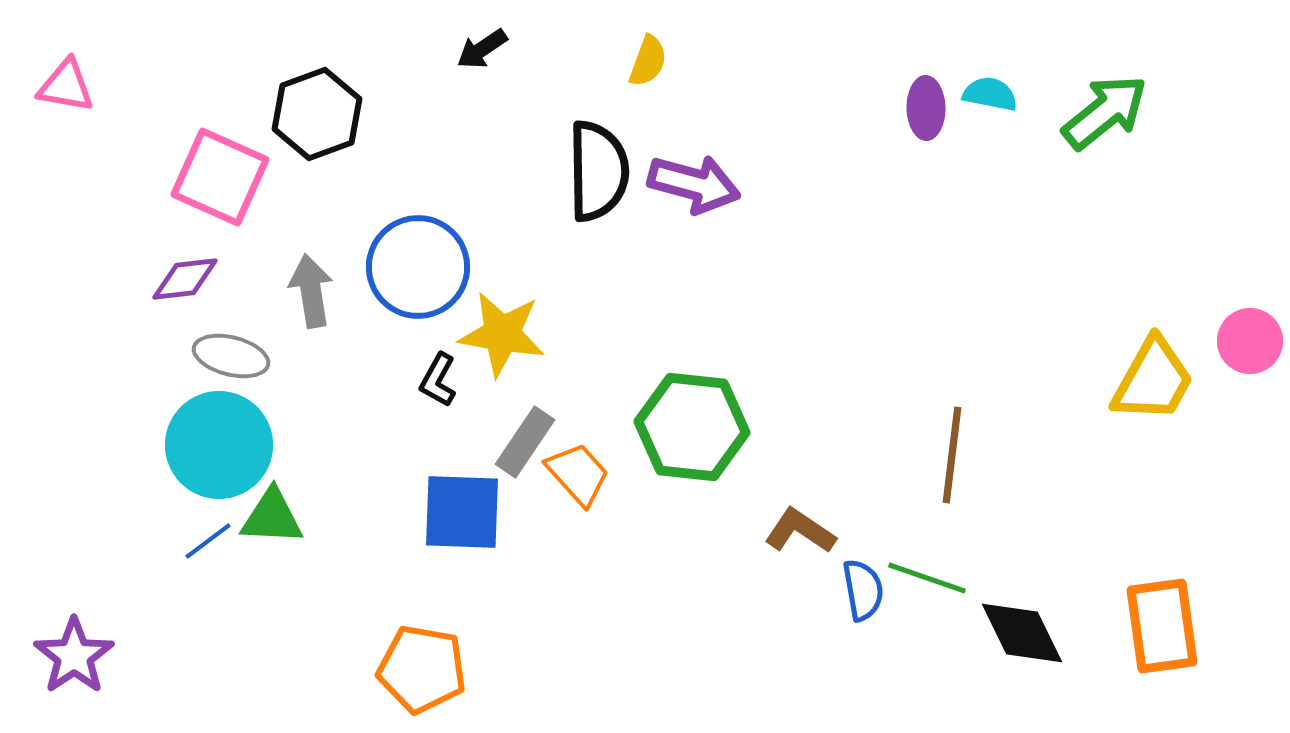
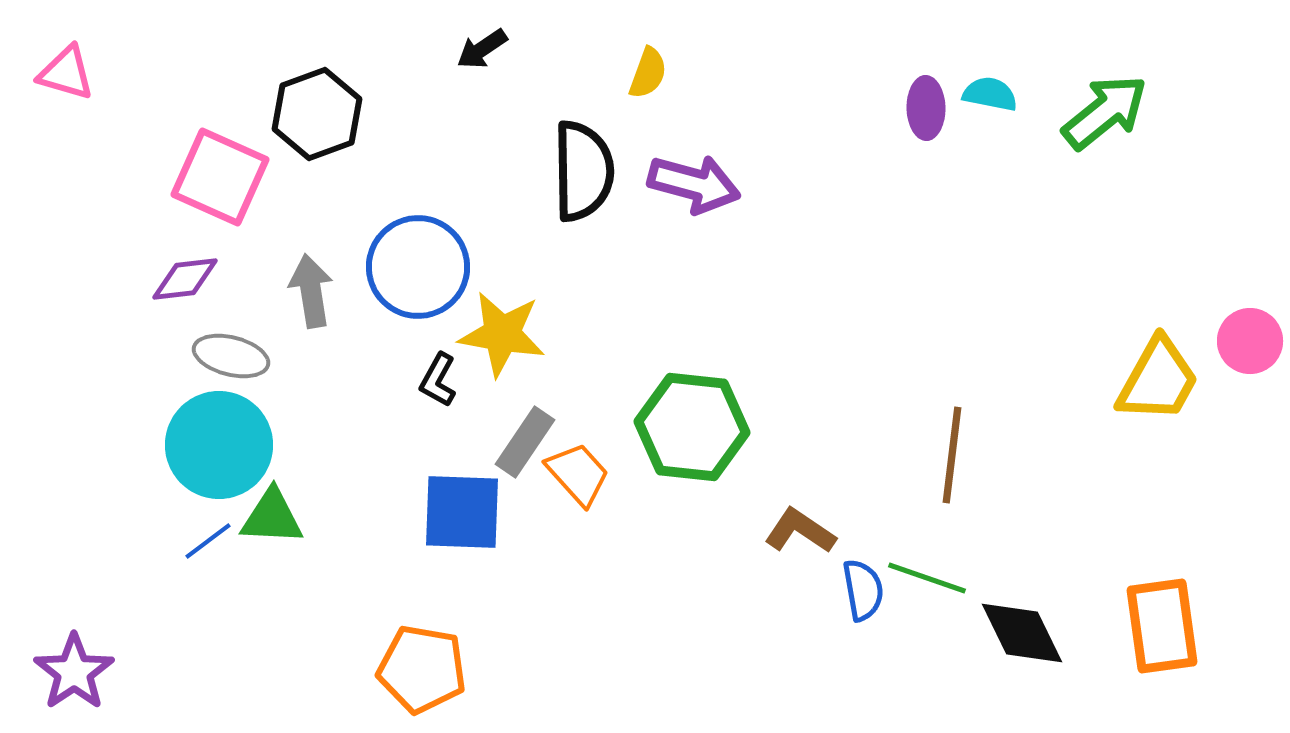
yellow semicircle: moved 12 px down
pink triangle: moved 13 px up; rotated 6 degrees clockwise
black semicircle: moved 15 px left
yellow trapezoid: moved 5 px right
purple star: moved 16 px down
